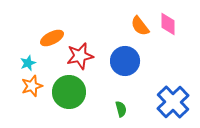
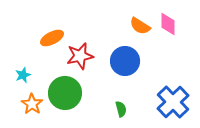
orange semicircle: rotated 20 degrees counterclockwise
cyan star: moved 5 px left, 12 px down
orange star: moved 18 px down; rotated 20 degrees counterclockwise
green circle: moved 4 px left, 1 px down
